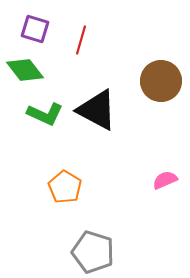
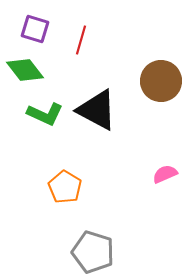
pink semicircle: moved 6 px up
